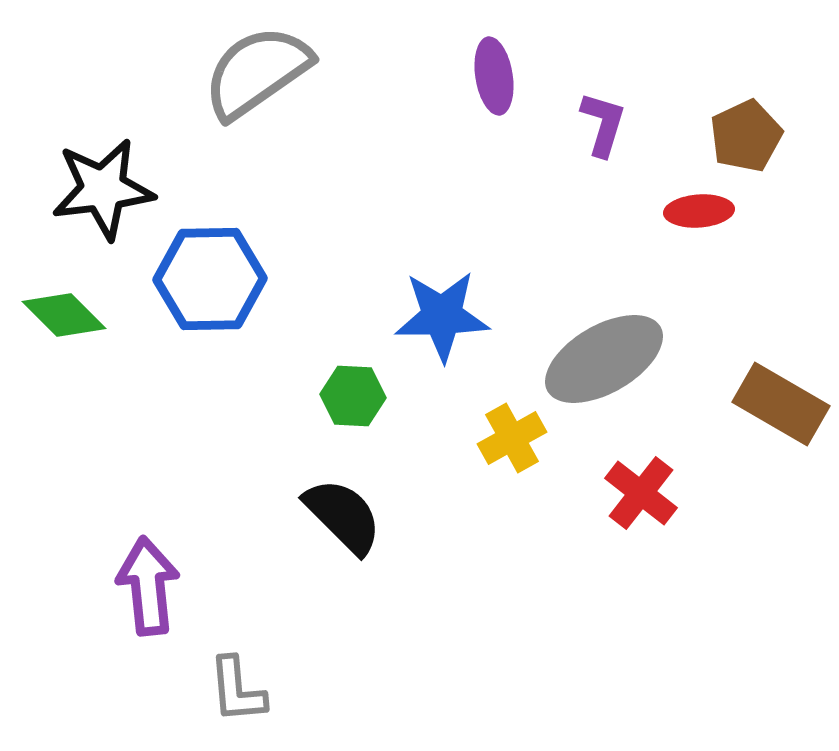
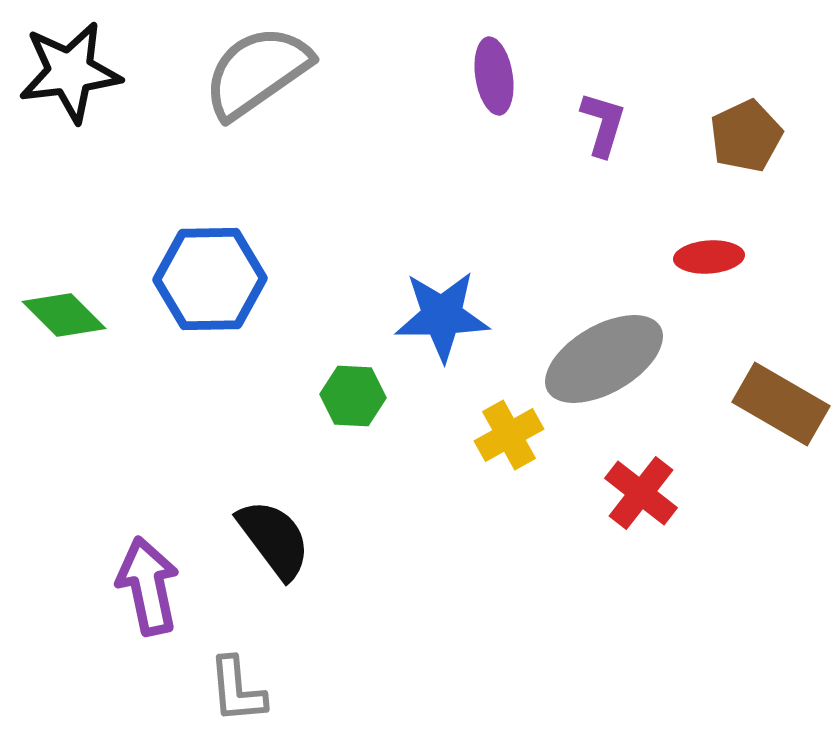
black star: moved 33 px left, 117 px up
red ellipse: moved 10 px right, 46 px down
yellow cross: moved 3 px left, 3 px up
black semicircle: moved 69 px left, 23 px down; rotated 8 degrees clockwise
purple arrow: rotated 6 degrees counterclockwise
